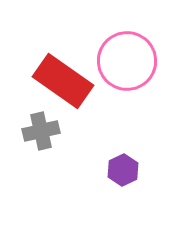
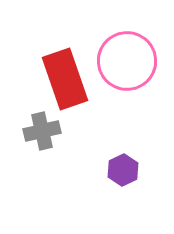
red rectangle: moved 2 px right, 2 px up; rotated 36 degrees clockwise
gray cross: moved 1 px right
